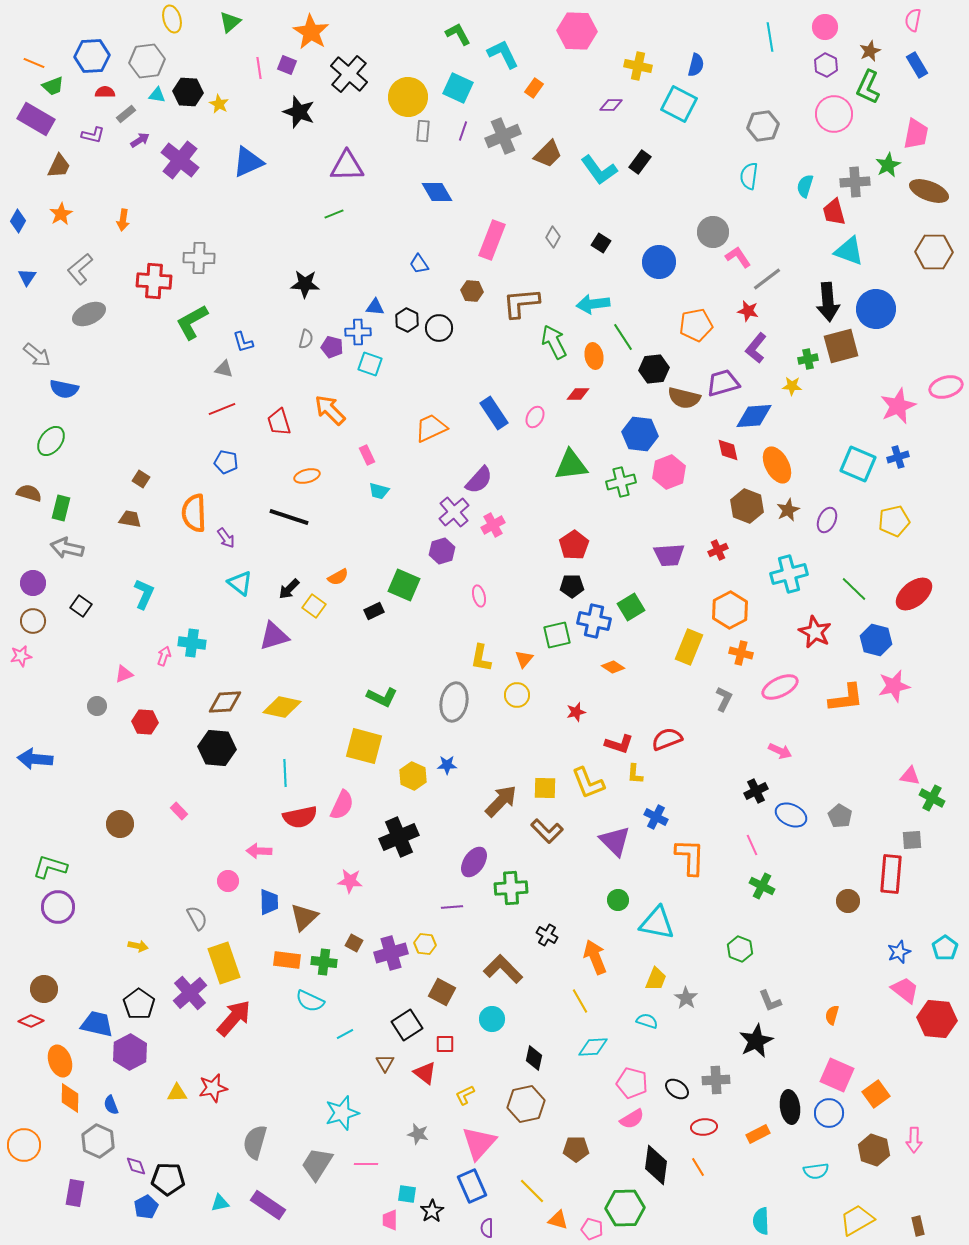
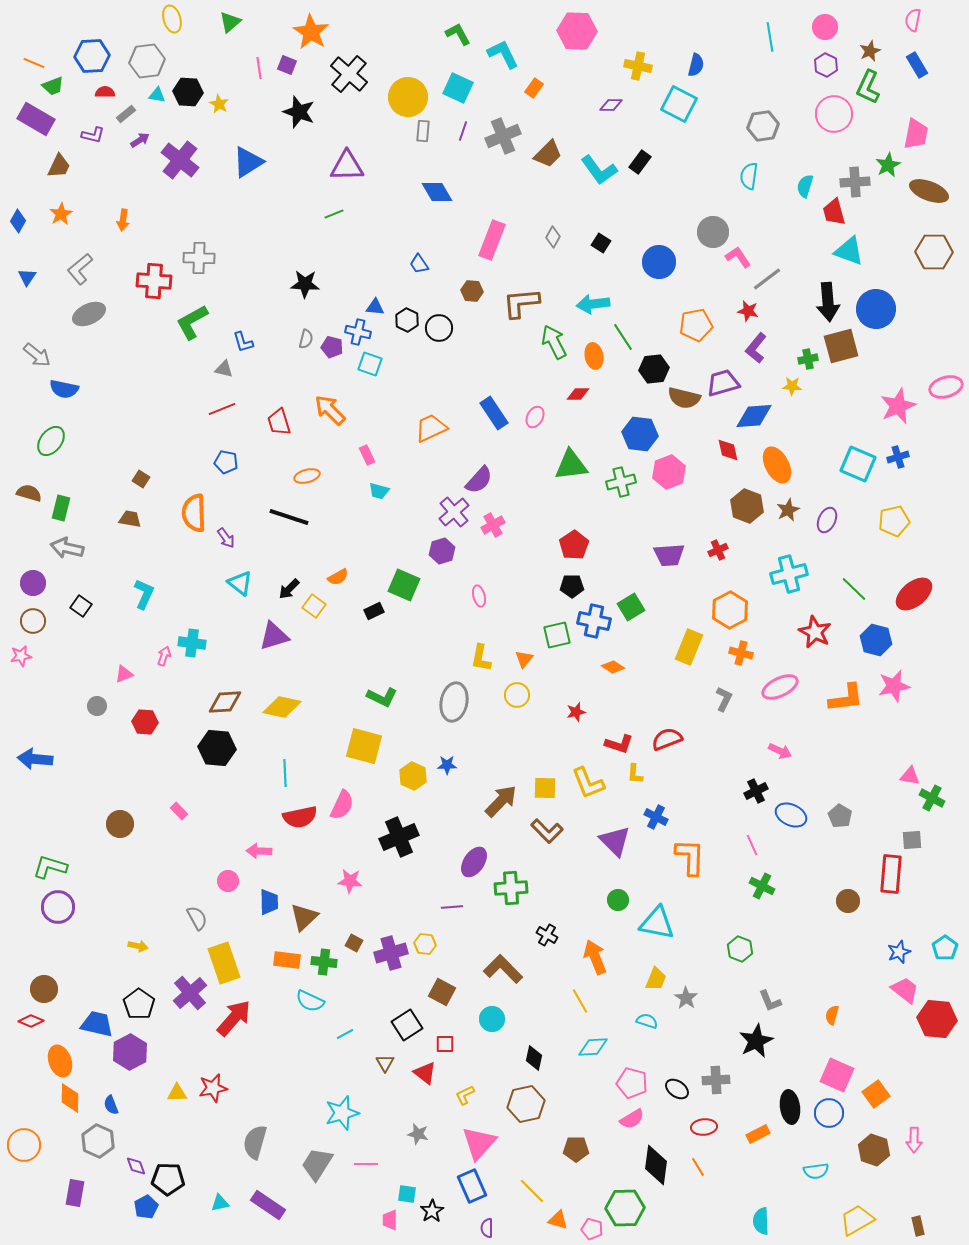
blue triangle at (248, 162): rotated 8 degrees counterclockwise
blue cross at (358, 332): rotated 15 degrees clockwise
